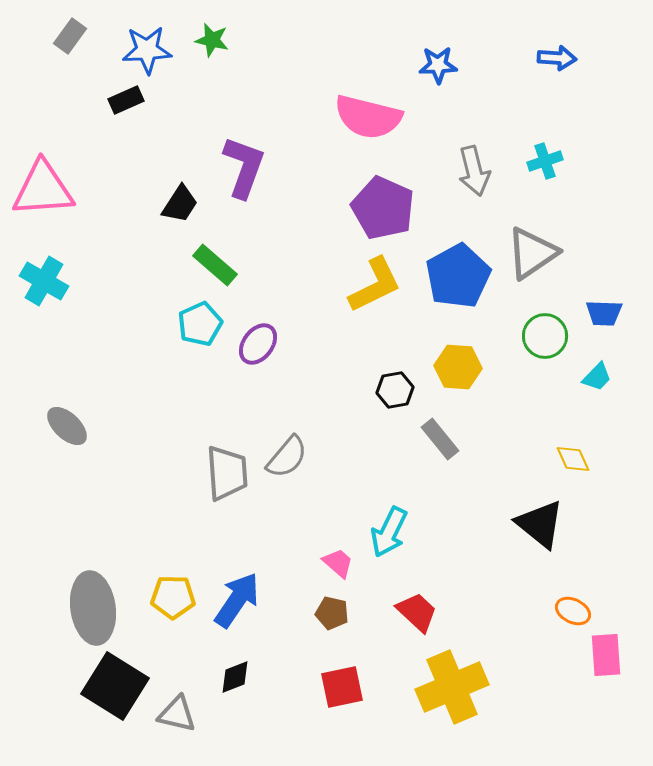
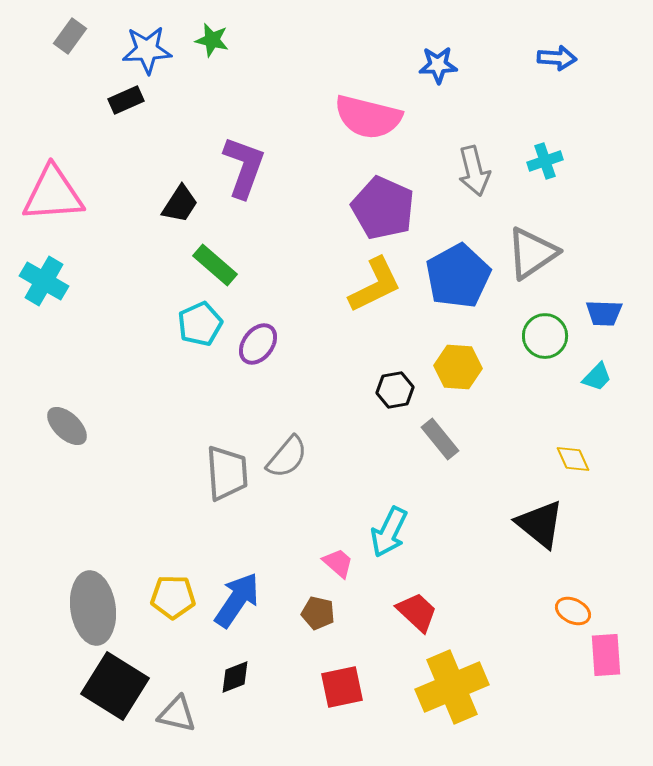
pink triangle at (43, 189): moved 10 px right, 5 px down
brown pentagon at (332, 613): moved 14 px left
